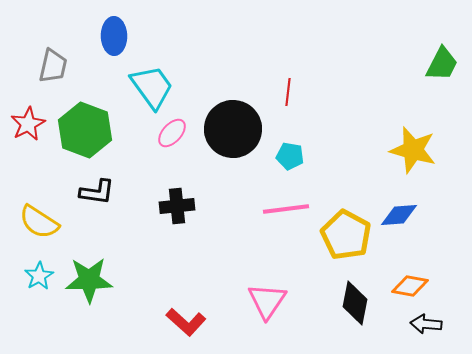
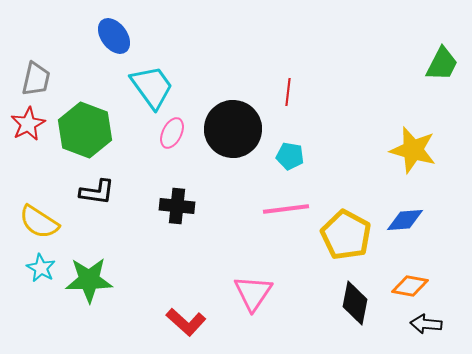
blue ellipse: rotated 36 degrees counterclockwise
gray trapezoid: moved 17 px left, 13 px down
pink ellipse: rotated 16 degrees counterclockwise
black cross: rotated 12 degrees clockwise
blue diamond: moved 6 px right, 5 px down
cyan star: moved 2 px right, 8 px up; rotated 12 degrees counterclockwise
pink triangle: moved 14 px left, 8 px up
